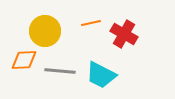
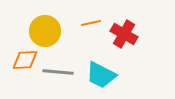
orange diamond: moved 1 px right
gray line: moved 2 px left, 1 px down
